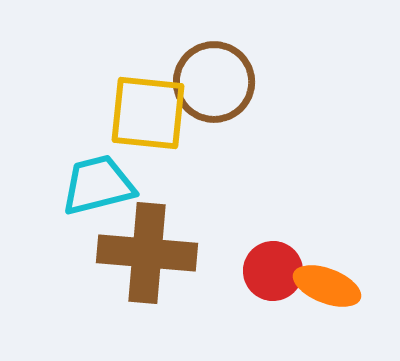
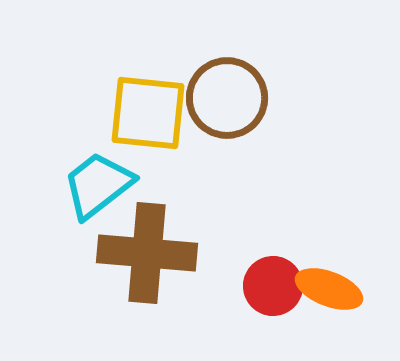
brown circle: moved 13 px right, 16 px down
cyan trapezoid: rotated 24 degrees counterclockwise
red circle: moved 15 px down
orange ellipse: moved 2 px right, 3 px down
